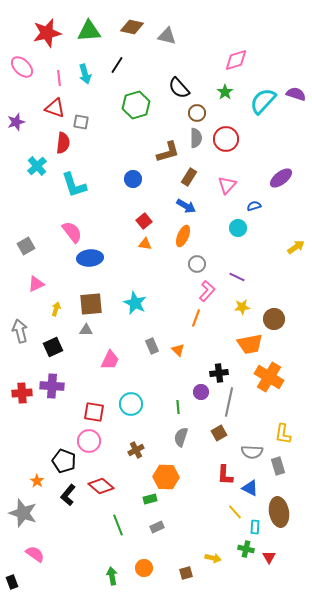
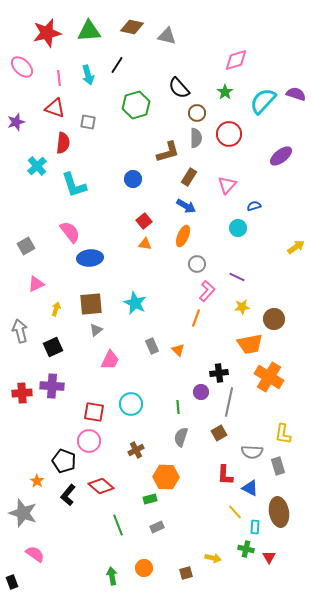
cyan arrow at (85, 74): moved 3 px right, 1 px down
gray square at (81, 122): moved 7 px right
red circle at (226, 139): moved 3 px right, 5 px up
purple ellipse at (281, 178): moved 22 px up
pink semicircle at (72, 232): moved 2 px left
gray triangle at (86, 330): moved 10 px right; rotated 40 degrees counterclockwise
